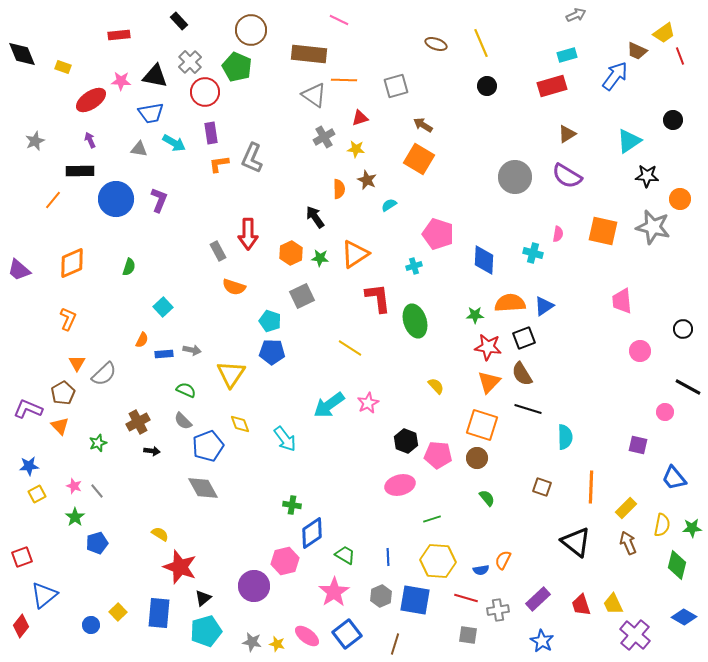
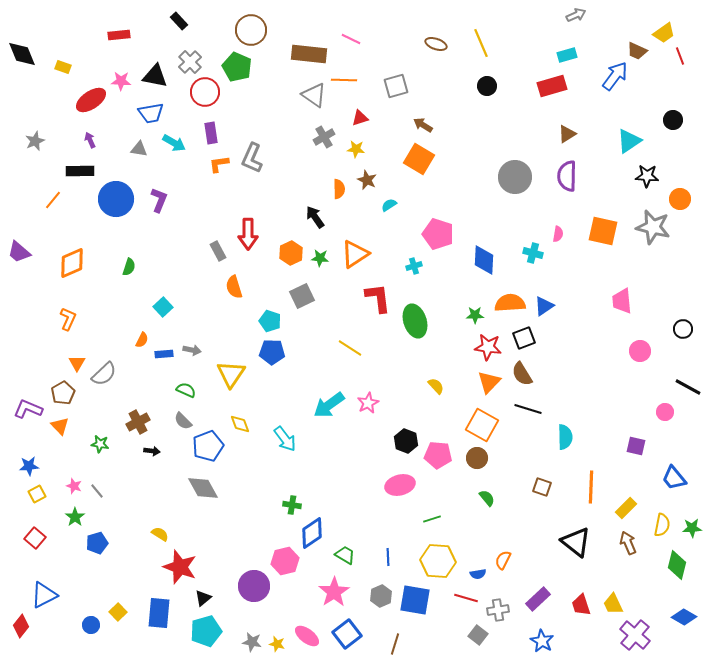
pink line at (339, 20): moved 12 px right, 19 px down
purple semicircle at (567, 176): rotated 60 degrees clockwise
purple trapezoid at (19, 270): moved 18 px up
orange semicircle at (234, 287): rotated 55 degrees clockwise
orange square at (482, 425): rotated 12 degrees clockwise
green star at (98, 443): moved 2 px right, 1 px down; rotated 30 degrees clockwise
purple square at (638, 445): moved 2 px left, 1 px down
red square at (22, 557): moved 13 px right, 19 px up; rotated 30 degrees counterclockwise
blue semicircle at (481, 570): moved 3 px left, 4 px down
blue triangle at (44, 595): rotated 12 degrees clockwise
gray square at (468, 635): moved 10 px right; rotated 30 degrees clockwise
